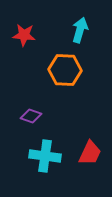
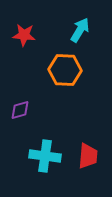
cyan arrow: rotated 15 degrees clockwise
purple diamond: moved 11 px left, 6 px up; rotated 35 degrees counterclockwise
red trapezoid: moved 2 px left, 3 px down; rotated 20 degrees counterclockwise
